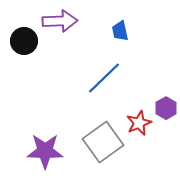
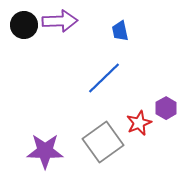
black circle: moved 16 px up
